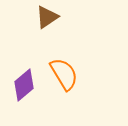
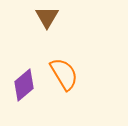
brown triangle: rotated 25 degrees counterclockwise
